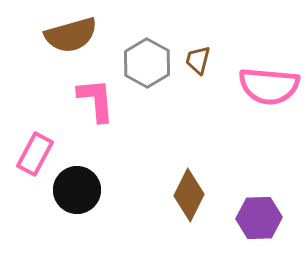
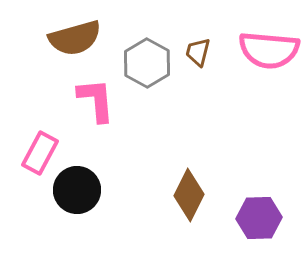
brown semicircle: moved 4 px right, 3 px down
brown trapezoid: moved 8 px up
pink semicircle: moved 36 px up
pink rectangle: moved 5 px right, 1 px up
